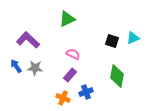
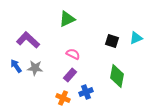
cyan triangle: moved 3 px right
